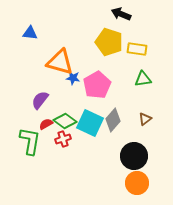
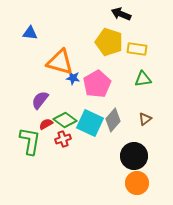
pink pentagon: moved 1 px up
green diamond: moved 1 px up
